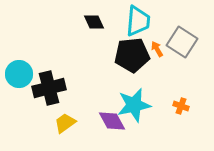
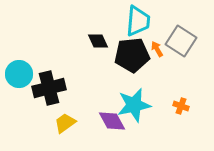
black diamond: moved 4 px right, 19 px down
gray square: moved 1 px left, 1 px up
